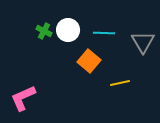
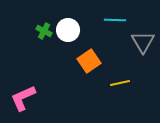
cyan line: moved 11 px right, 13 px up
orange square: rotated 15 degrees clockwise
